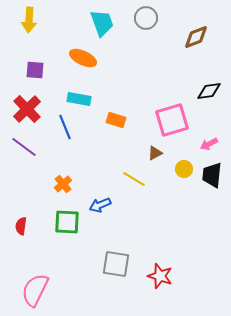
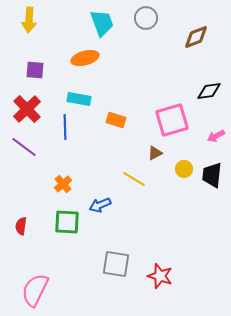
orange ellipse: moved 2 px right; rotated 40 degrees counterclockwise
blue line: rotated 20 degrees clockwise
pink arrow: moved 7 px right, 8 px up
